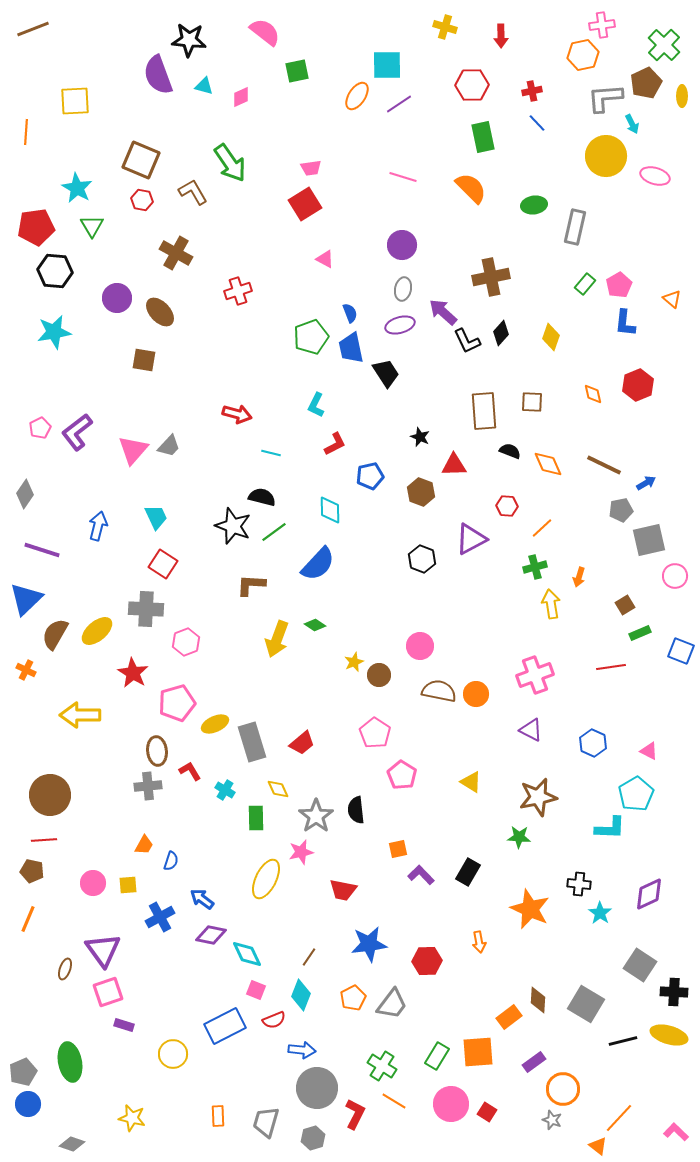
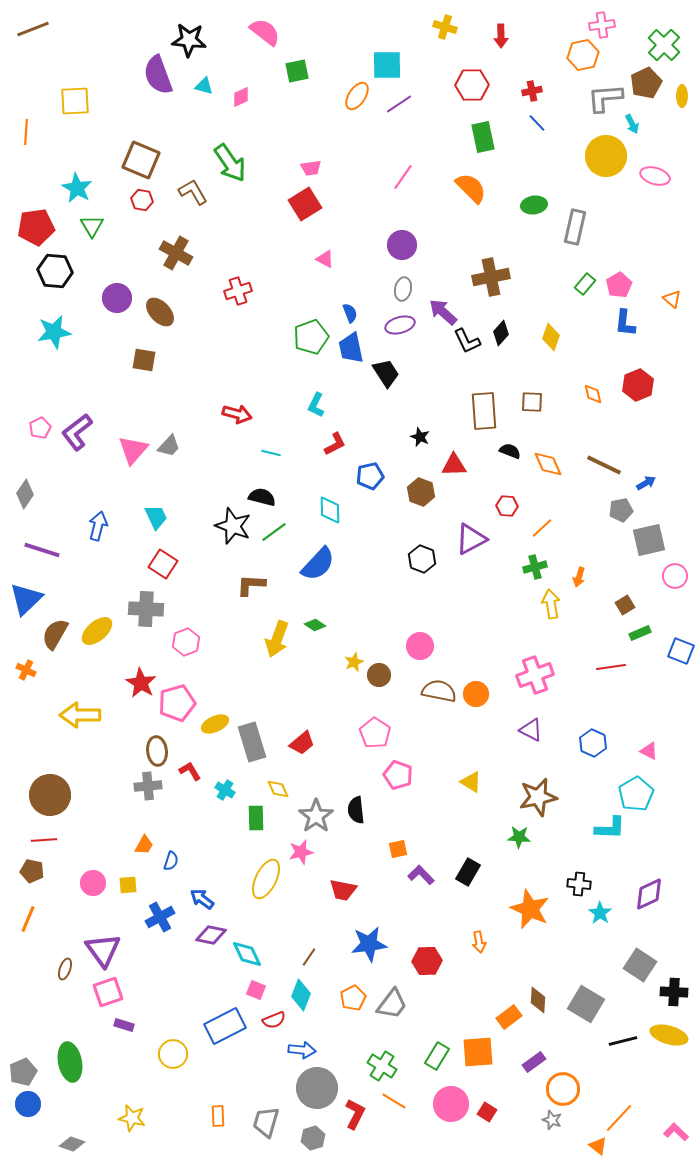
pink line at (403, 177): rotated 72 degrees counterclockwise
red star at (133, 673): moved 8 px right, 10 px down
pink pentagon at (402, 775): moved 4 px left; rotated 12 degrees counterclockwise
